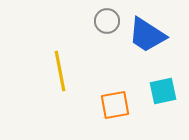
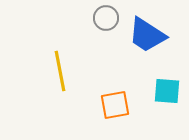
gray circle: moved 1 px left, 3 px up
cyan square: moved 4 px right; rotated 16 degrees clockwise
